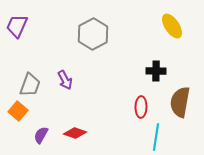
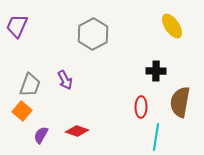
orange square: moved 4 px right
red diamond: moved 2 px right, 2 px up
